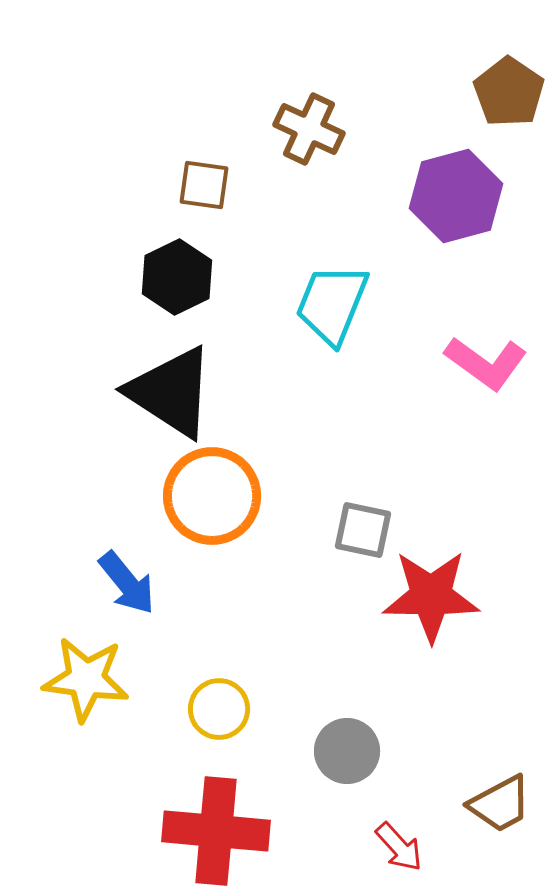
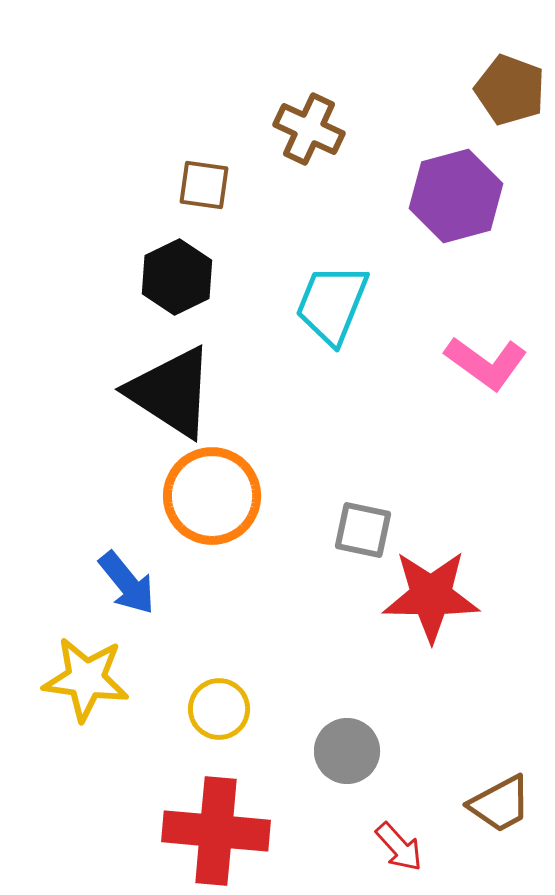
brown pentagon: moved 1 px right, 2 px up; rotated 14 degrees counterclockwise
